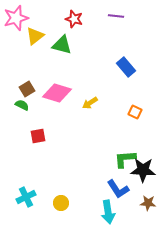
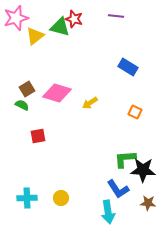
green triangle: moved 2 px left, 18 px up
blue rectangle: moved 2 px right; rotated 18 degrees counterclockwise
cyan cross: moved 1 px right, 1 px down; rotated 24 degrees clockwise
yellow circle: moved 5 px up
